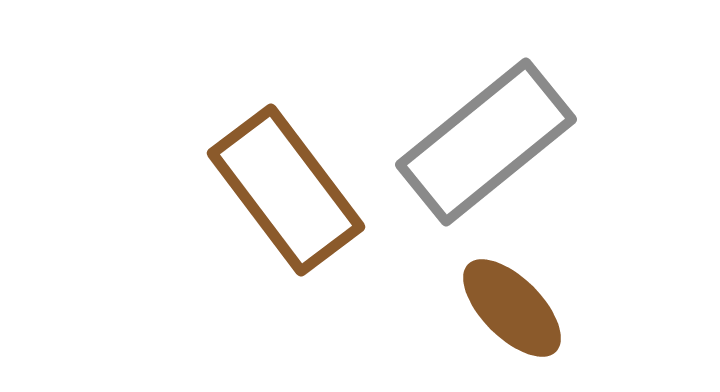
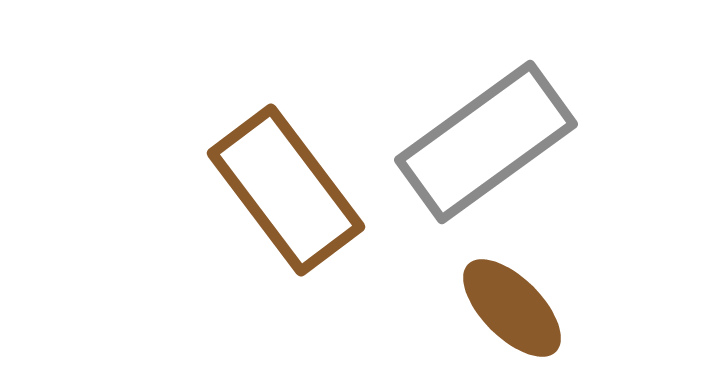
gray rectangle: rotated 3 degrees clockwise
